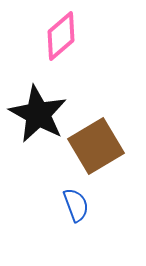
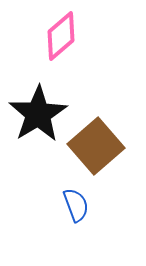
black star: rotated 12 degrees clockwise
brown square: rotated 10 degrees counterclockwise
